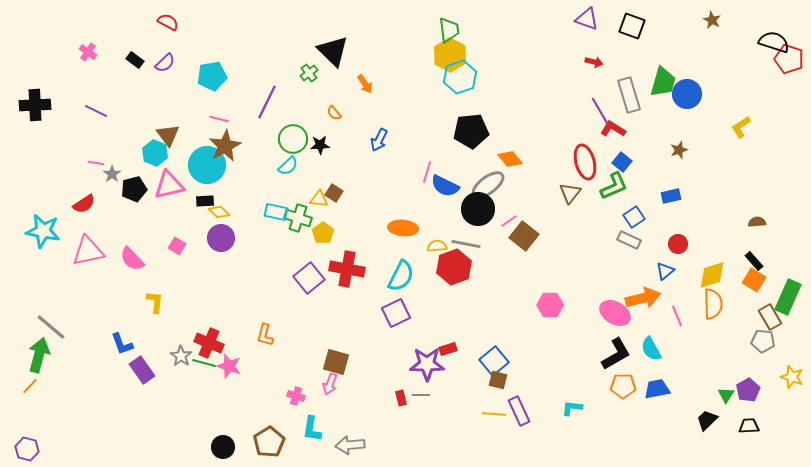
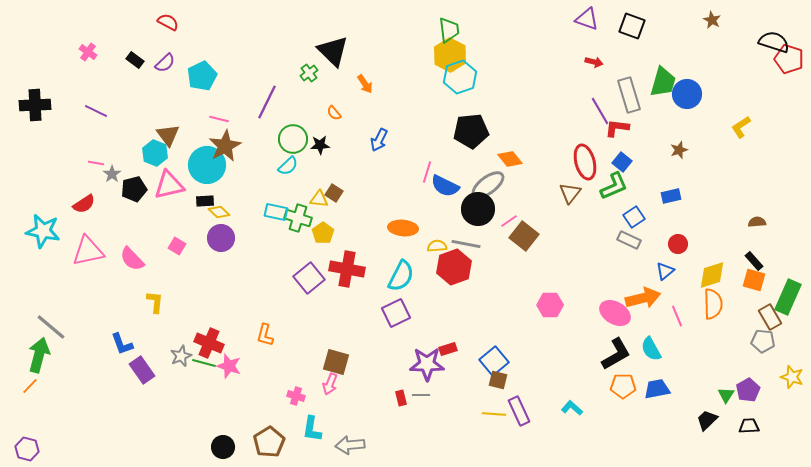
cyan pentagon at (212, 76): moved 10 px left; rotated 16 degrees counterclockwise
red L-shape at (613, 129): moved 4 px right, 1 px up; rotated 25 degrees counterclockwise
orange square at (754, 280): rotated 15 degrees counterclockwise
gray star at (181, 356): rotated 15 degrees clockwise
cyan L-shape at (572, 408): rotated 35 degrees clockwise
